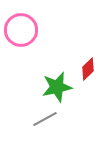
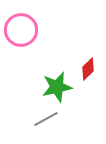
gray line: moved 1 px right
